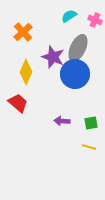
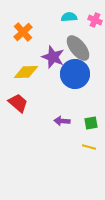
cyan semicircle: moved 1 px down; rotated 28 degrees clockwise
gray ellipse: rotated 64 degrees counterclockwise
yellow diamond: rotated 65 degrees clockwise
